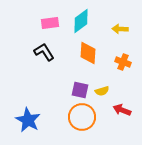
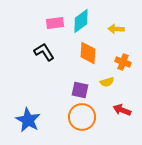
pink rectangle: moved 5 px right
yellow arrow: moved 4 px left
yellow semicircle: moved 5 px right, 9 px up
